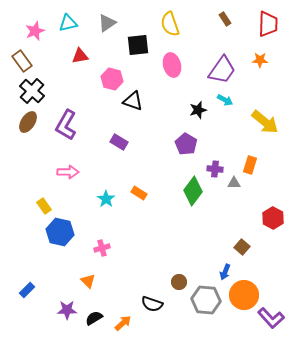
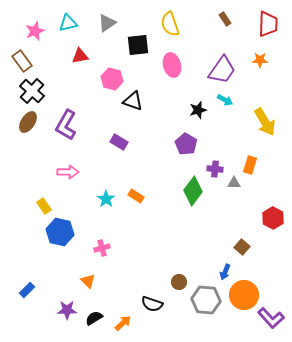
yellow arrow at (265, 122): rotated 20 degrees clockwise
orange rectangle at (139, 193): moved 3 px left, 3 px down
